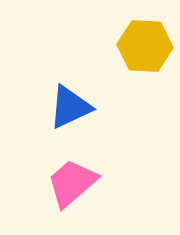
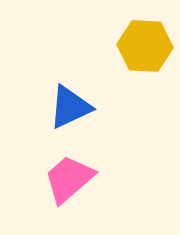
pink trapezoid: moved 3 px left, 4 px up
